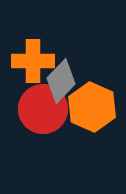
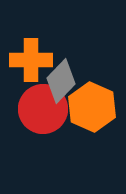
orange cross: moved 2 px left, 1 px up
